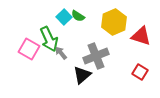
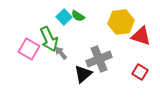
yellow hexagon: moved 7 px right; rotated 15 degrees clockwise
gray cross: moved 3 px right, 3 px down
black triangle: moved 1 px right, 1 px up
